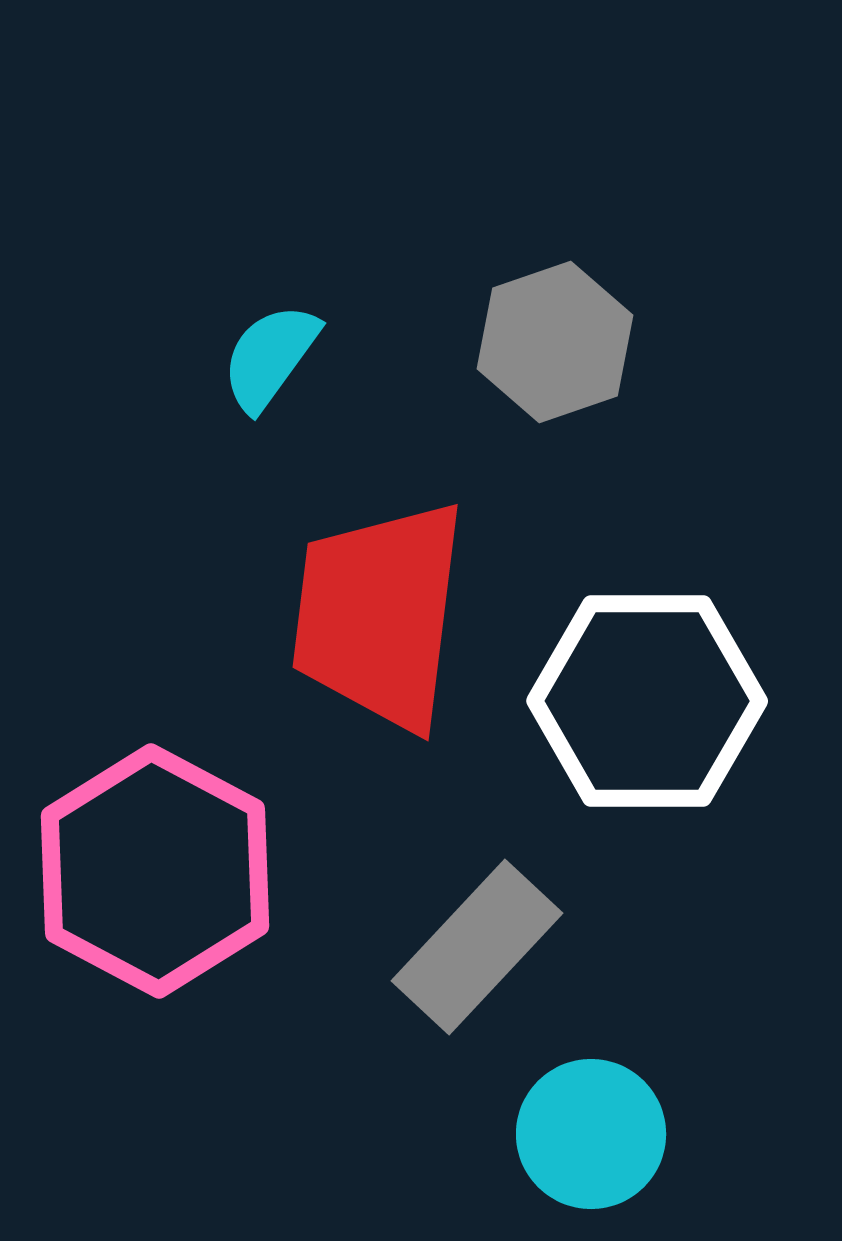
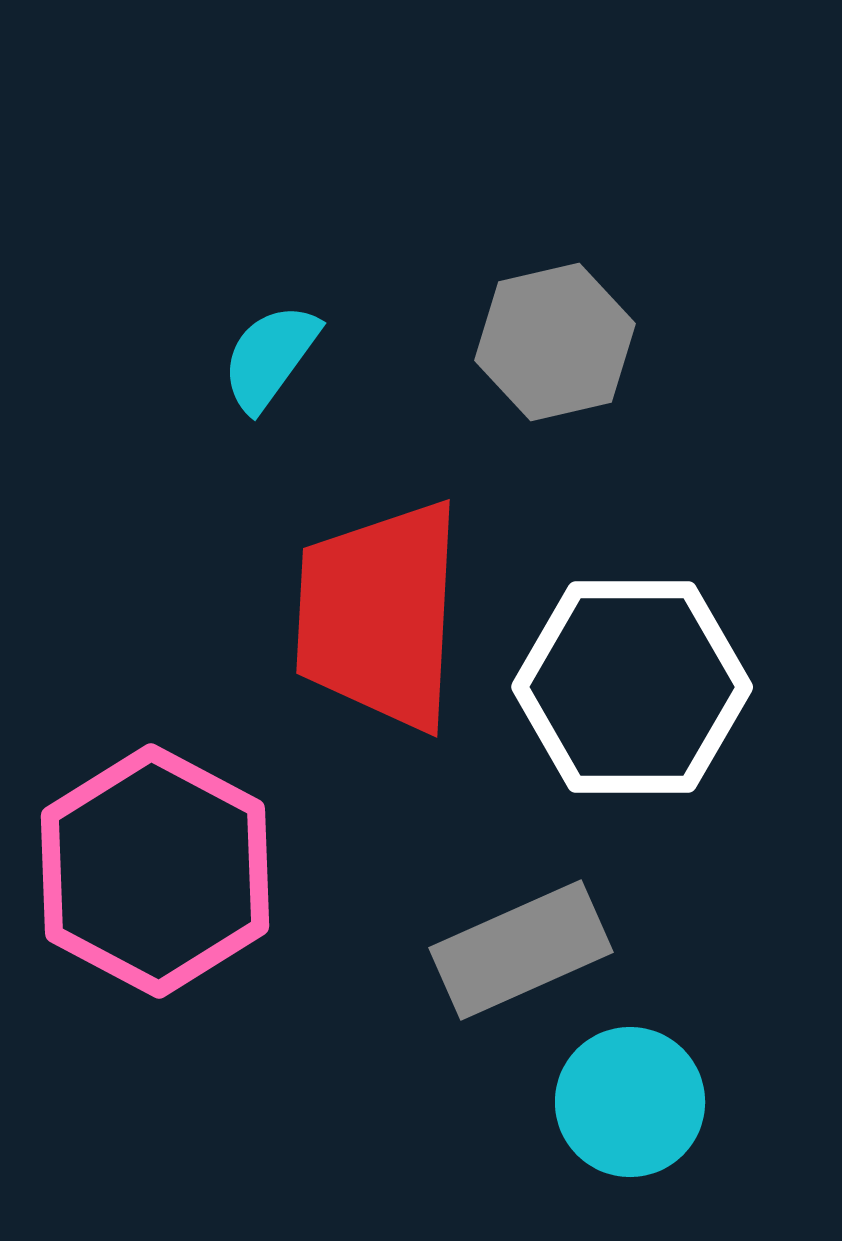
gray hexagon: rotated 6 degrees clockwise
red trapezoid: rotated 4 degrees counterclockwise
white hexagon: moved 15 px left, 14 px up
gray rectangle: moved 44 px right, 3 px down; rotated 23 degrees clockwise
cyan circle: moved 39 px right, 32 px up
